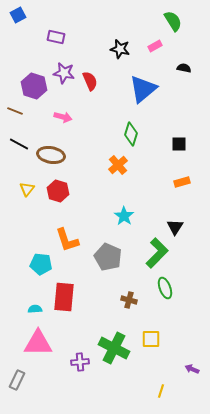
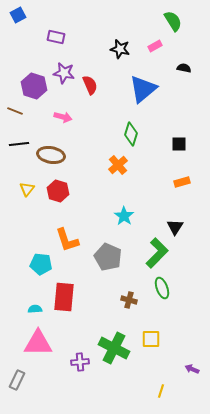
red semicircle: moved 4 px down
black line: rotated 36 degrees counterclockwise
green ellipse: moved 3 px left
